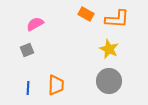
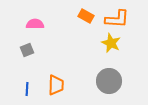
orange rectangle: moved 2 px down
pink semicircle: rotated 30 degrees clockwise
yellow star: moved 2 px right, 6 px up
blue line: moved 1 px left, 1 px down
